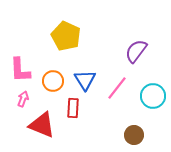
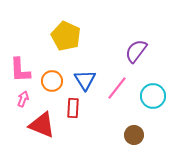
orange circle: moved 1 px left
